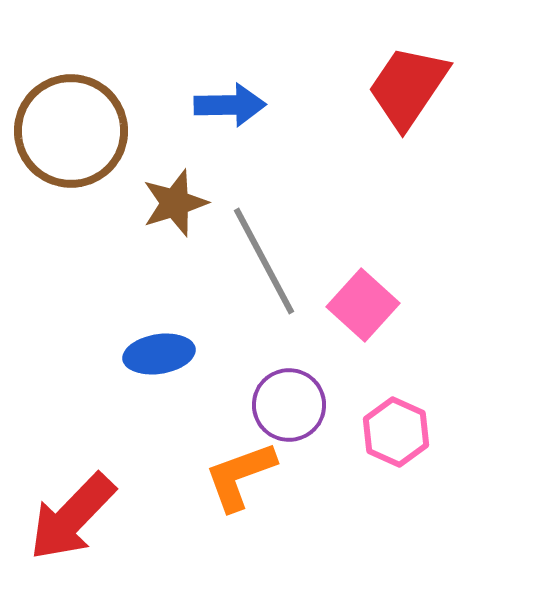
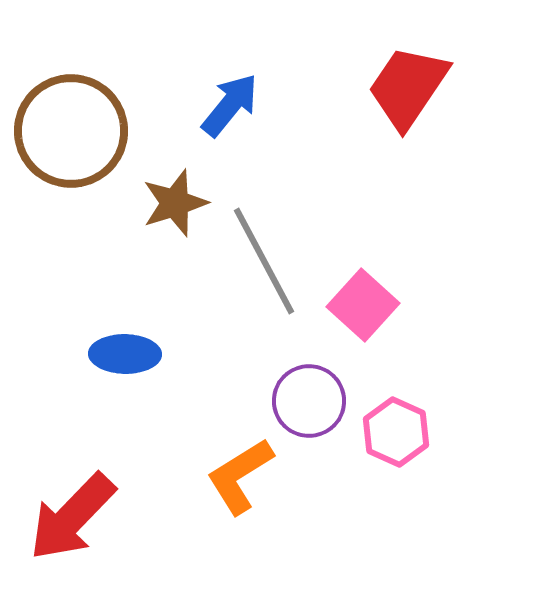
blue arrow: rotated 50 degrees counterclockwise
blue ellipse: moved 34 px left; rotated 10 degrees clockwise
purple circle: moved 20 px right, 4 px up
orange L-shape: rotated 12 degrees counterclockwise
